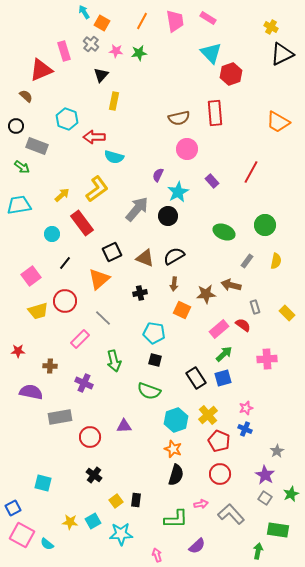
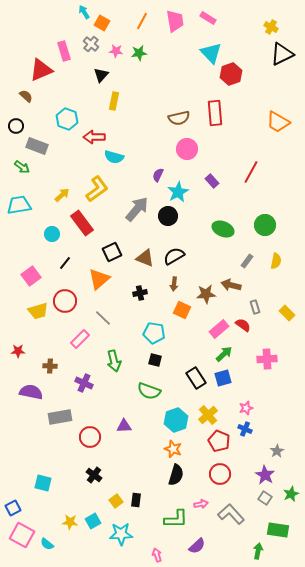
green ellipse at (224, 232): moved 1 px left, 3 px up
